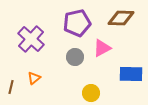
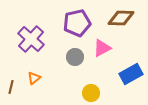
blue rectangle: rotated 30 degrees counterclockwise
